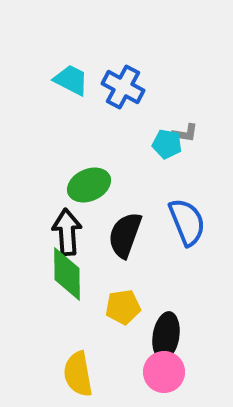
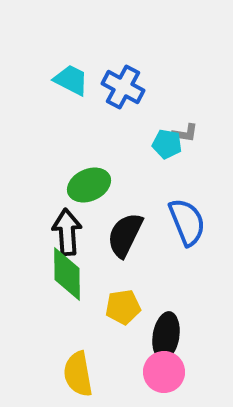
black semicircle: rotated 6 degrees clockwise
